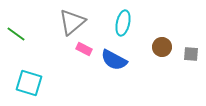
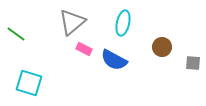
gray square: moved 2 px right, 9 px down
